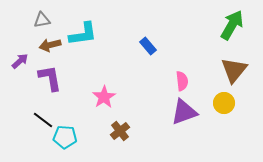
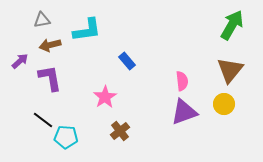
cyan L-shape: moved 4 px right, 4 px up
blue rectangle: moved 21 px left, 15 px down
brown triangle: moved 4 px left
pink star: moved 1 px right
yellow circle: moved 1 px down
cyan pentagon: moved 1 px right
